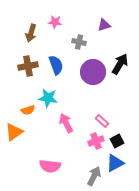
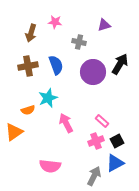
cyan star: rotated 30 degrees counterclockwise
